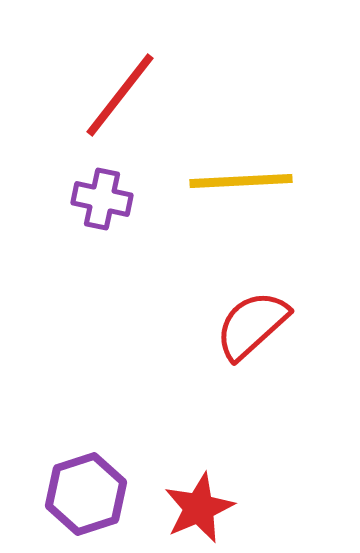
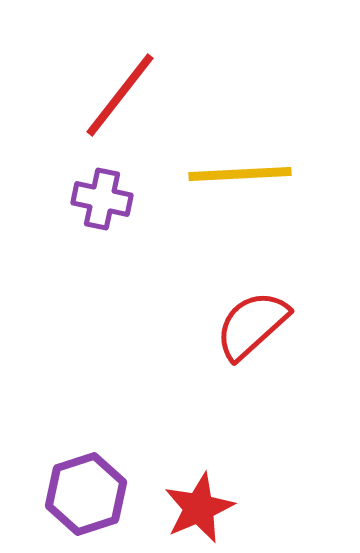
yellow line: moved 1 px left, 7 px up
